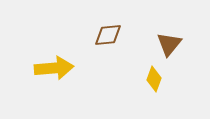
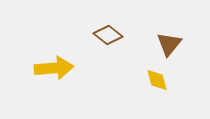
brown diamond: rotated 44 degrees clockwise
yellow diamond: moved 3 px right, 1 px down; rotated 35 degrees counterclockwise
